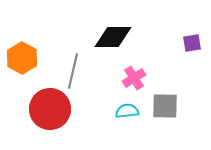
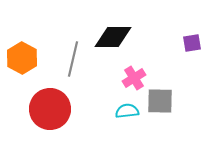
gray line: moved 12 px up
gray square: moved 5 px left, 5 px up
